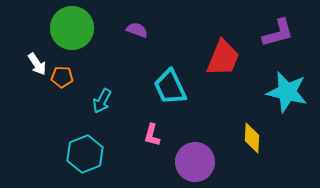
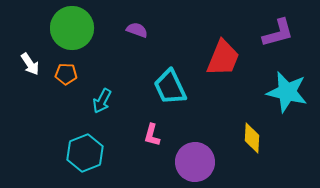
white arrow: moved 7 px left
orange pentagon: moved 4 px right, 3 px up
cyan hexagon: moved 1 px up
